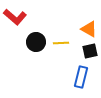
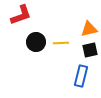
red L-shape: moved 6 px right, 2 px up; rotated 60 degrees counterclockwise
orange triangle: rotated 42 degrees counterclockwise
black square: moved 1 px up
blue rectangle: moved 1 px up
